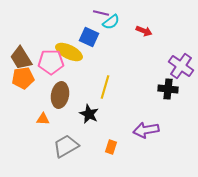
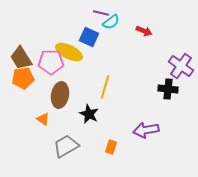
orange triangle: rotated 32 degrees clockwise
